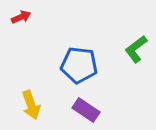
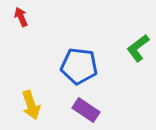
red arrow: rotated 90 degrees counterclockwise
green L-shape: moved 2 px right, 1 px up
blue pentagon: moved 1 px down
